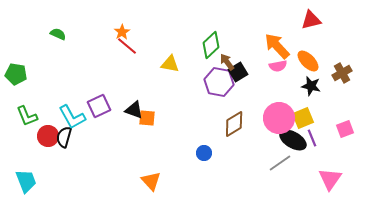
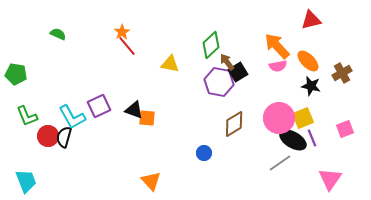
red line: rotated 10 degrees clockwise
